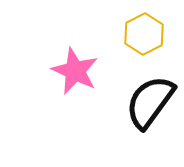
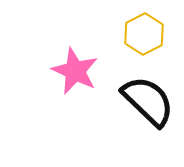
black semicircle: moved 2 px left, 1 px up; rotated 98 degrees clockwise
